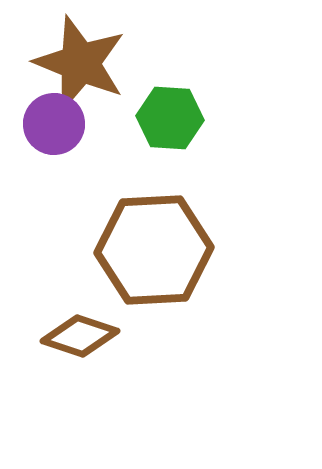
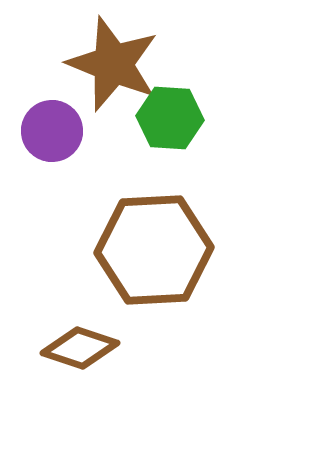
brown star: moved 33 px right, 1 px down
purple circle: moved 2 px left, 7 px down
brown diamond: moved 12 px down
